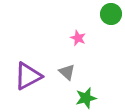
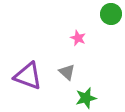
purple triangle: rotated 48 degrees clockwise
